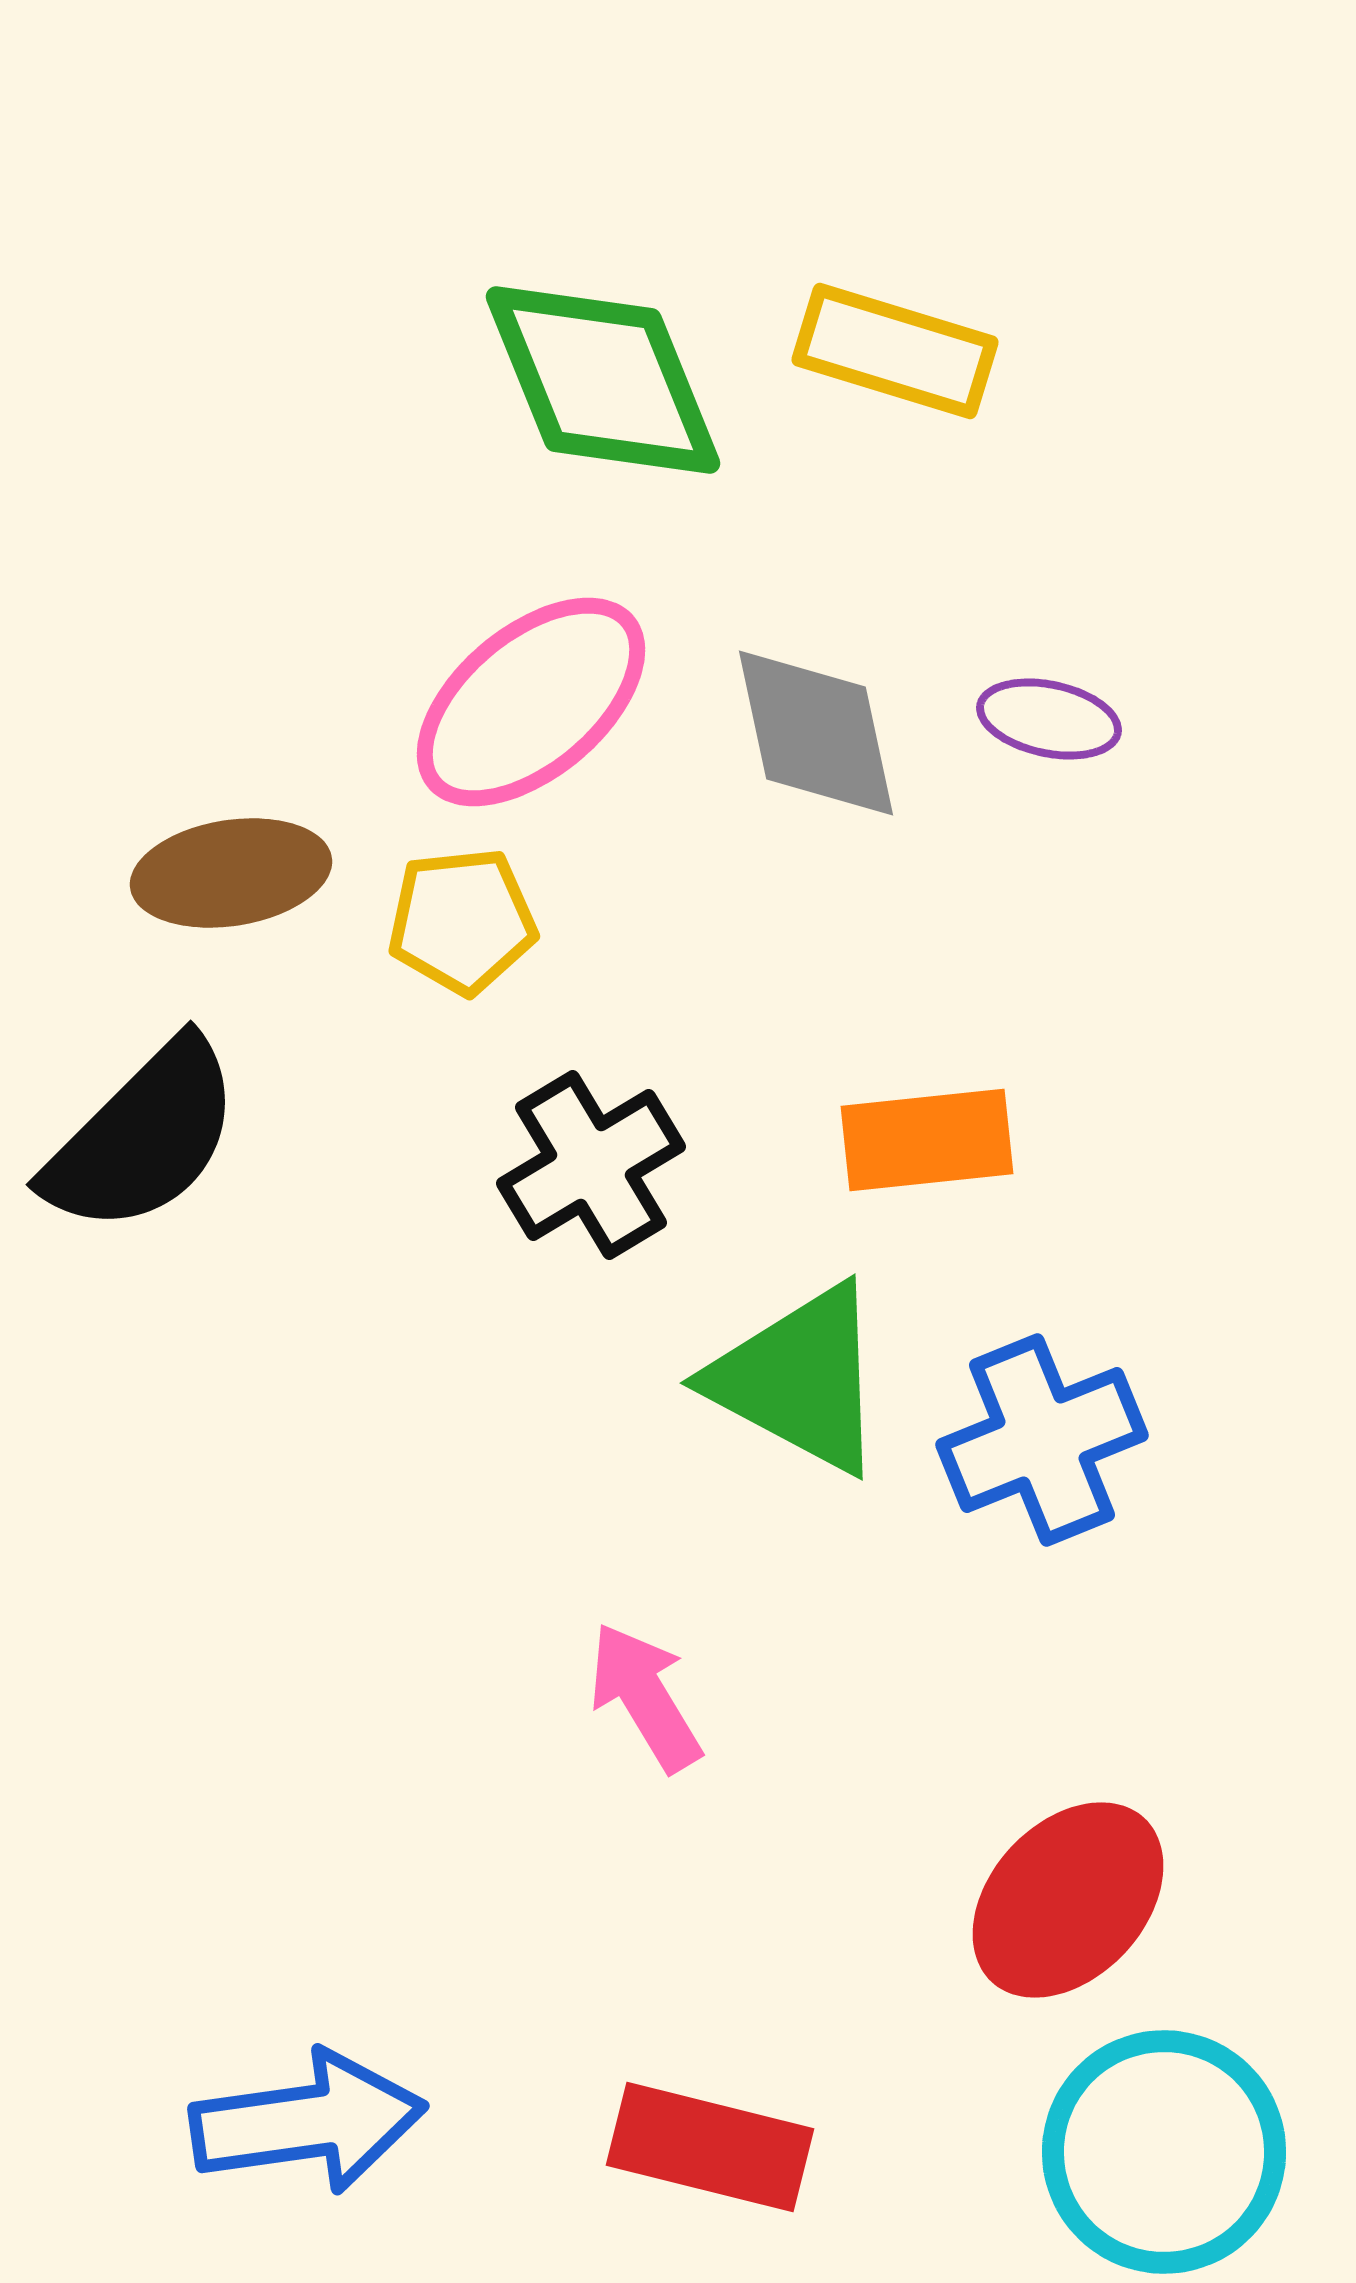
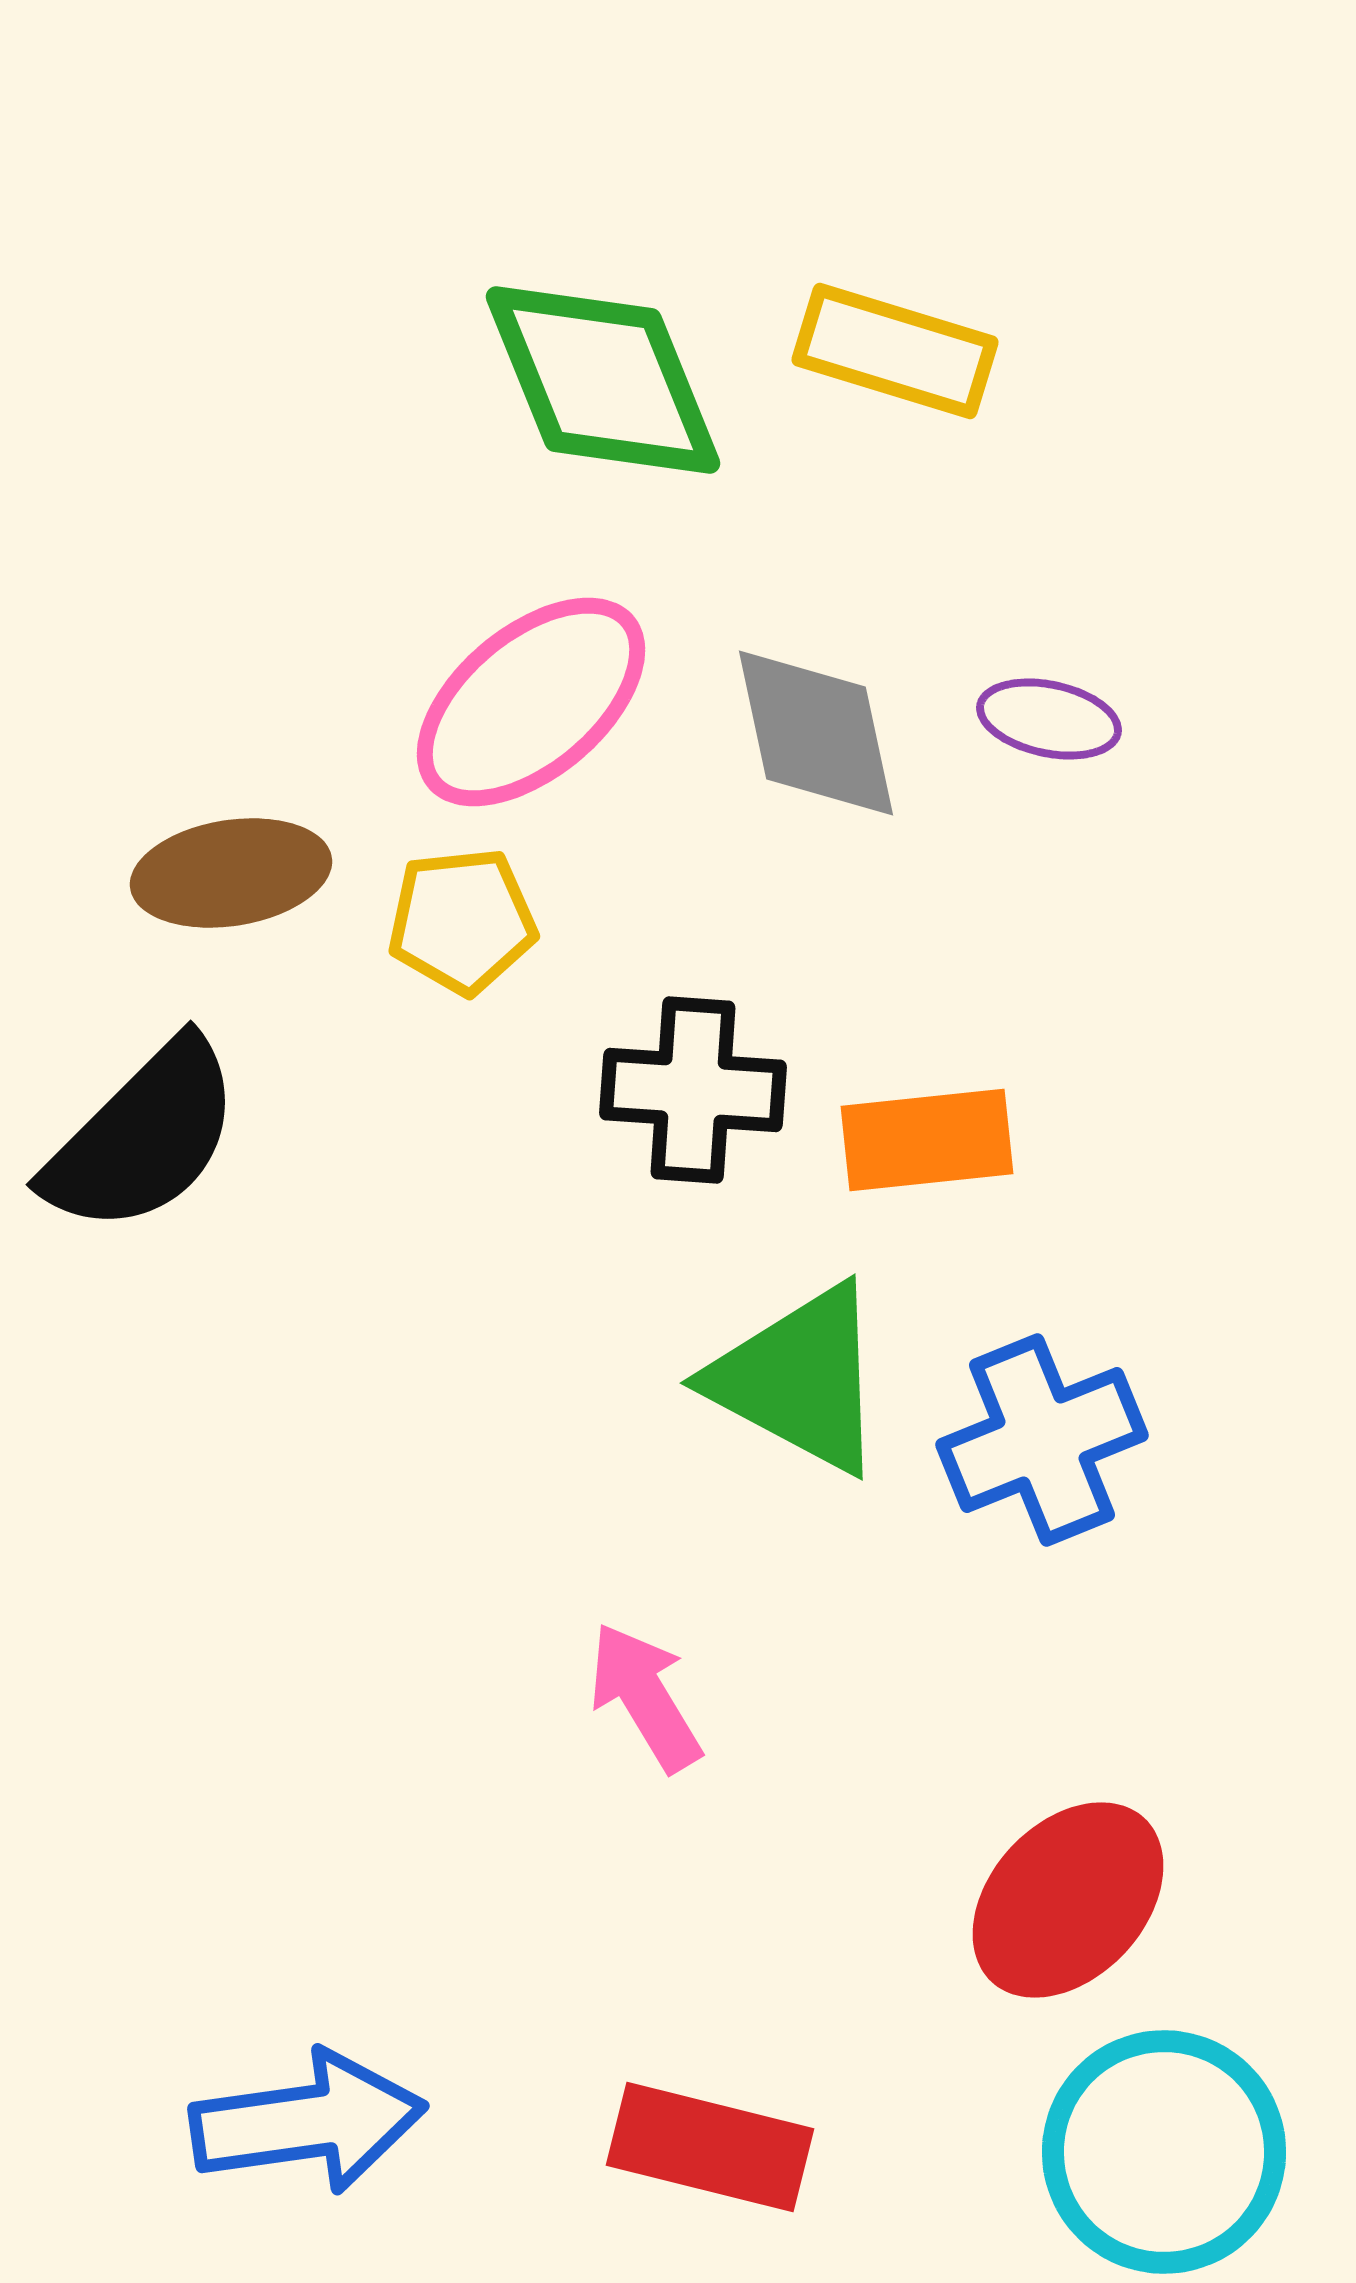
black cross: moved 102 px right, 75 px up; rotated 35 degrees clockwise
